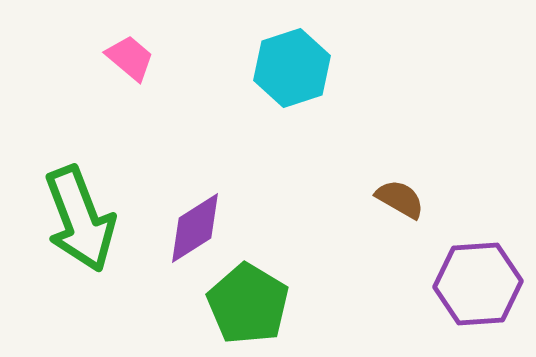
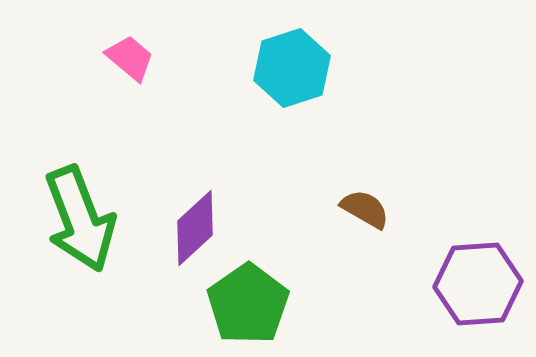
brown semicircle: moved 35 px left, 10 px down
purple diamond: rotated 10 degrees counterclockwise
green pentagon: rotated 6 degrees clockwise
